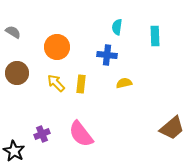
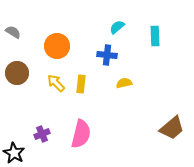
cyan semicircle: rotated 42 degrees clockwise
orange circle: moved 1 px up
pink semicircle: rotated 128 degrees counterclockwise
black star: moved 2 px down
